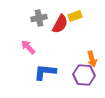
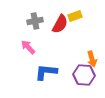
gray cross: moved 4 px left, 3 px down
blue L-shape: moved 1 px right
